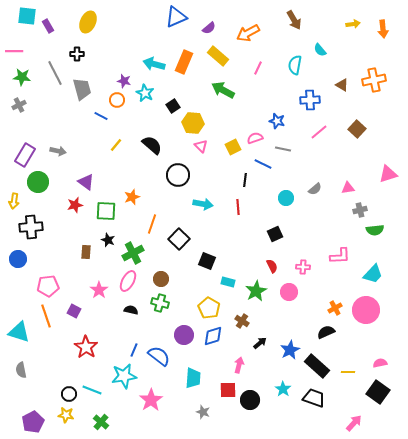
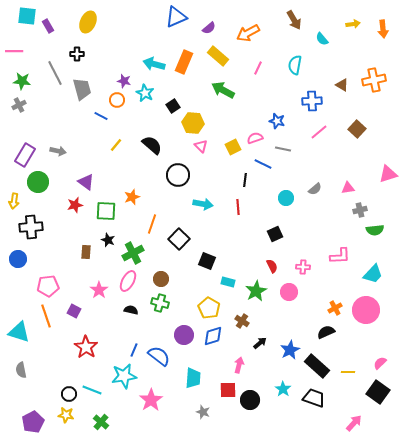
cyan semicircle at (320, 50): moved 2 px right, 11 px up
green star at (22, 77): moved 4 px down
blue cross at (310, 100): moved 2 px right, 1 px down
pink semicircle at (380, 363): rotated 32 degrees counterclockwise
